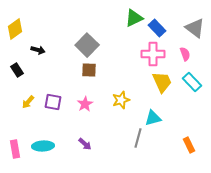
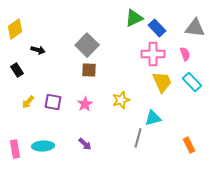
gray triangle: rotated 30 degrees counterclockwise
